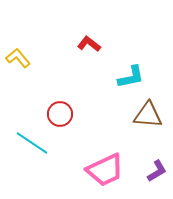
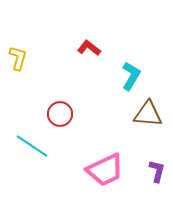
red L-shape: moved 4 px down
yellow L-shape: rotated 55 degrees clockwise
cyan L-shape: moved 1 px up; rotated 48 degrees counterclockwise
brown triangle: moved 1 px up
cyan line: moved 3 px down
purple L-shape: rotated 45 degrees counterclockwise
